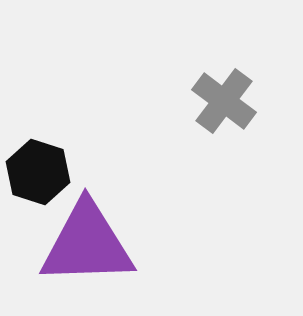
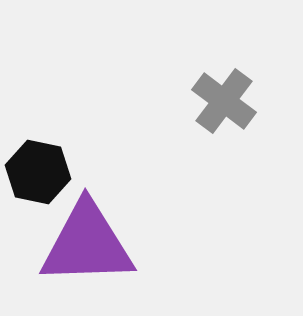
black hexagon: rotated 6 degrees counterclockwise
